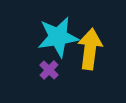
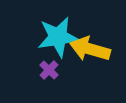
yellow arrow: rotated 81 degrees counterclockwise
